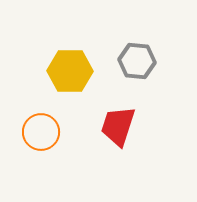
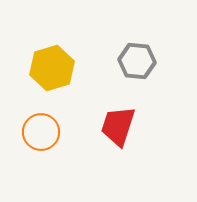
yellow hexagon: moved 18 px left, 3 px up; rotated 18 degrees counterclockwise
